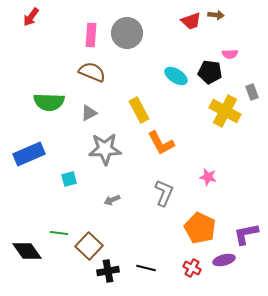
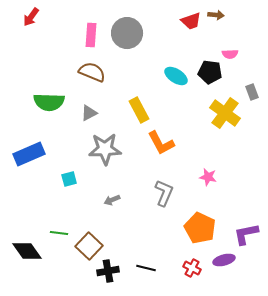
yellow cross: moved 2 px down; rotated 8 degrees clockwise
